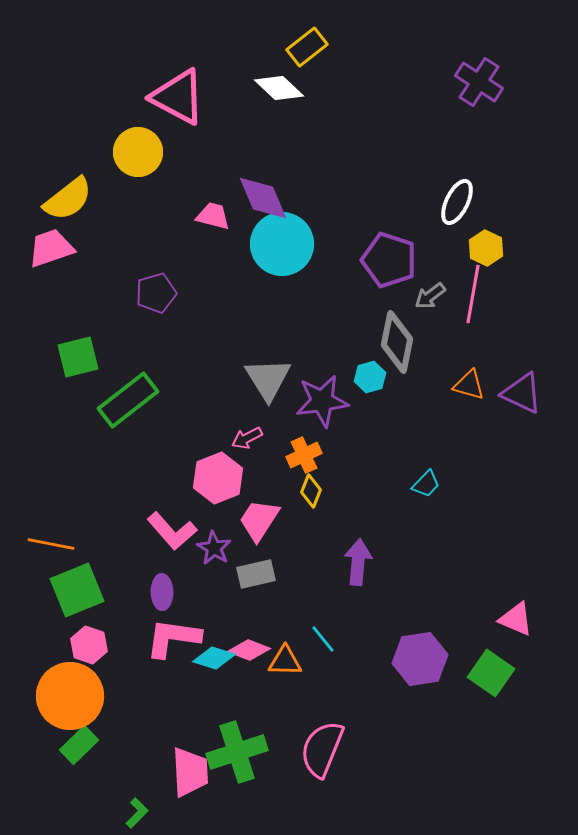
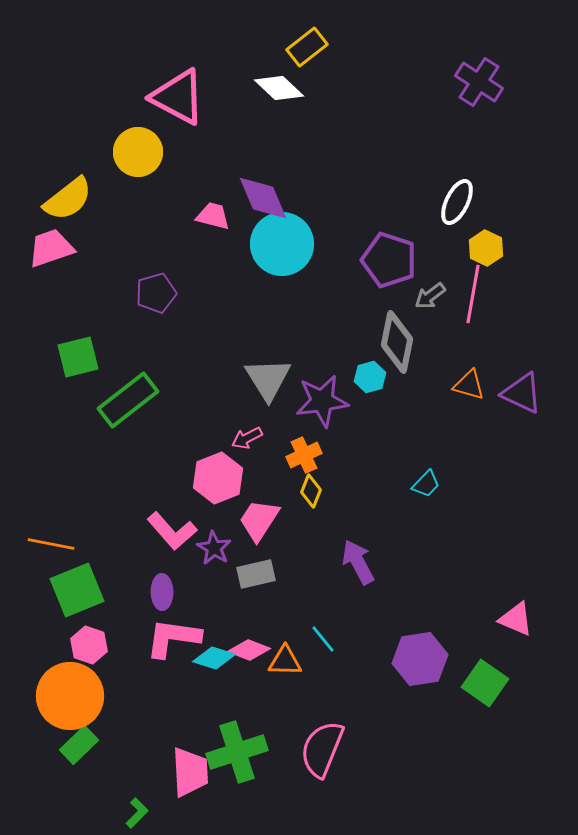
purple arrow at (358, 562): rotated 33 degrees counterclockwise
green square at (491, 673): moved 6 px left, 10 px down
